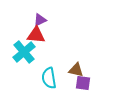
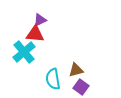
red triangle: moved 1 px left, 1 px up
brown triangle: rotated 28 degrees counterclockwise
cyan semicircle: moved 4 px right, 1 px down
purple square: moved 2 px left, 4 px down; rotated 28 degrees clockwise
